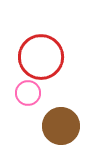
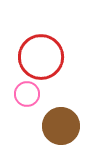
pink circle: moved 1 px left, 1 px down
